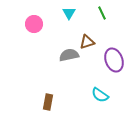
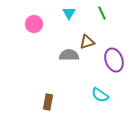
gray semicircle: rotated 12 degrees clockwise
